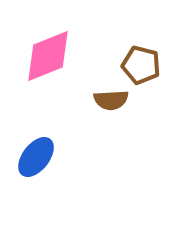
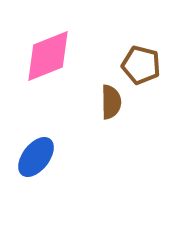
brown semicircle: moved 2 px down; rotated 88 degrees counterclockwise
